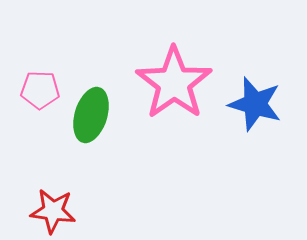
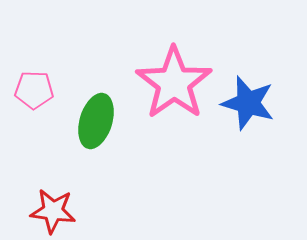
pink pentagon: moved 6 px left
blue star: moved 7 px left, 1 px up
green ellipse: moved 5 px right, 6 px down
